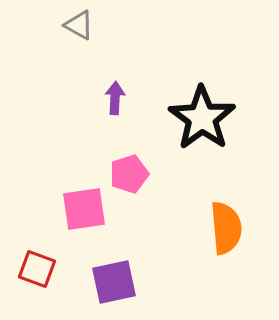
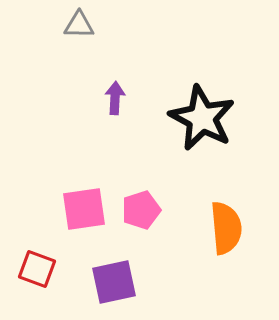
gray triangle: rotated 28 degrees counterclockwise
black star: rotated 8 degrees counterclockwise
pink pentagon: moved 12 px right, 36 px down
